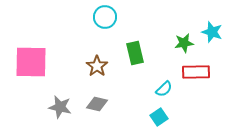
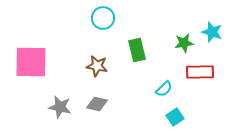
cyan circle: moved 2 px left, 1 px down
green rectangle: moved 2 px right, 3 px up
brown star: rotated 25 degrees counterclockwise
red rectangle: moved 4 px right
cyan square: moved 16 px right
